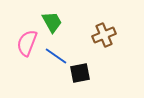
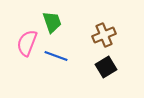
green trapezoid: rotated 10 degrees clockwise
blue line: rotated 15 degrees counterclockwise
black square: moved 26 px right, 6 px up; rotated 20 degrees counterclockwise
